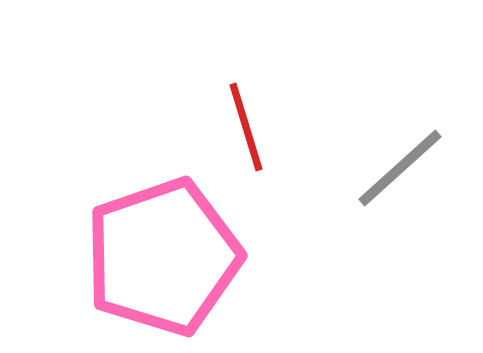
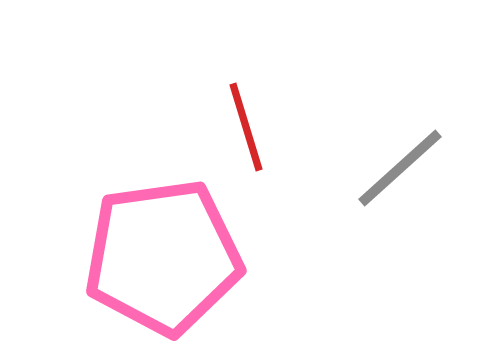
pink pentagon: rotated 11 degrees clockwise
